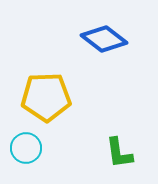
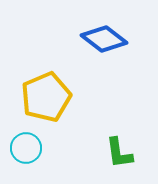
yellow pentagon: rotated 21 degrees counterclockwise
